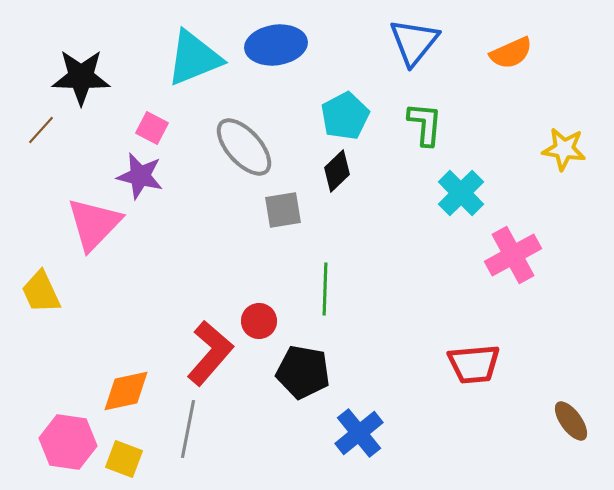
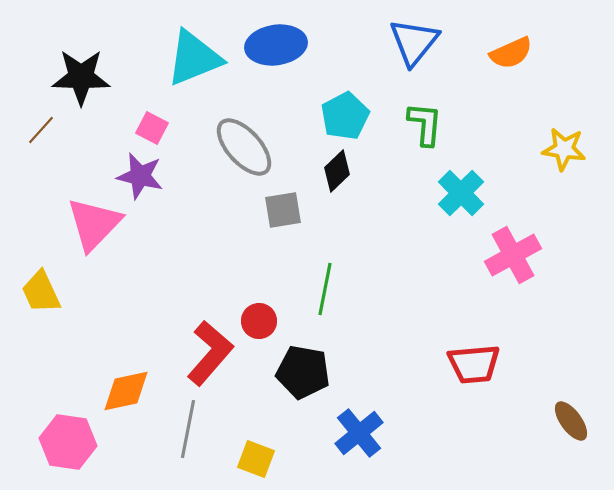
green line: rotated 9 degrees clockwise
yellow square: moved 132 px right
